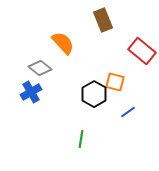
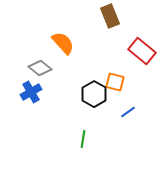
brown rectangle: moved 7 px right, 4 px up
green line: moved 2 px right
